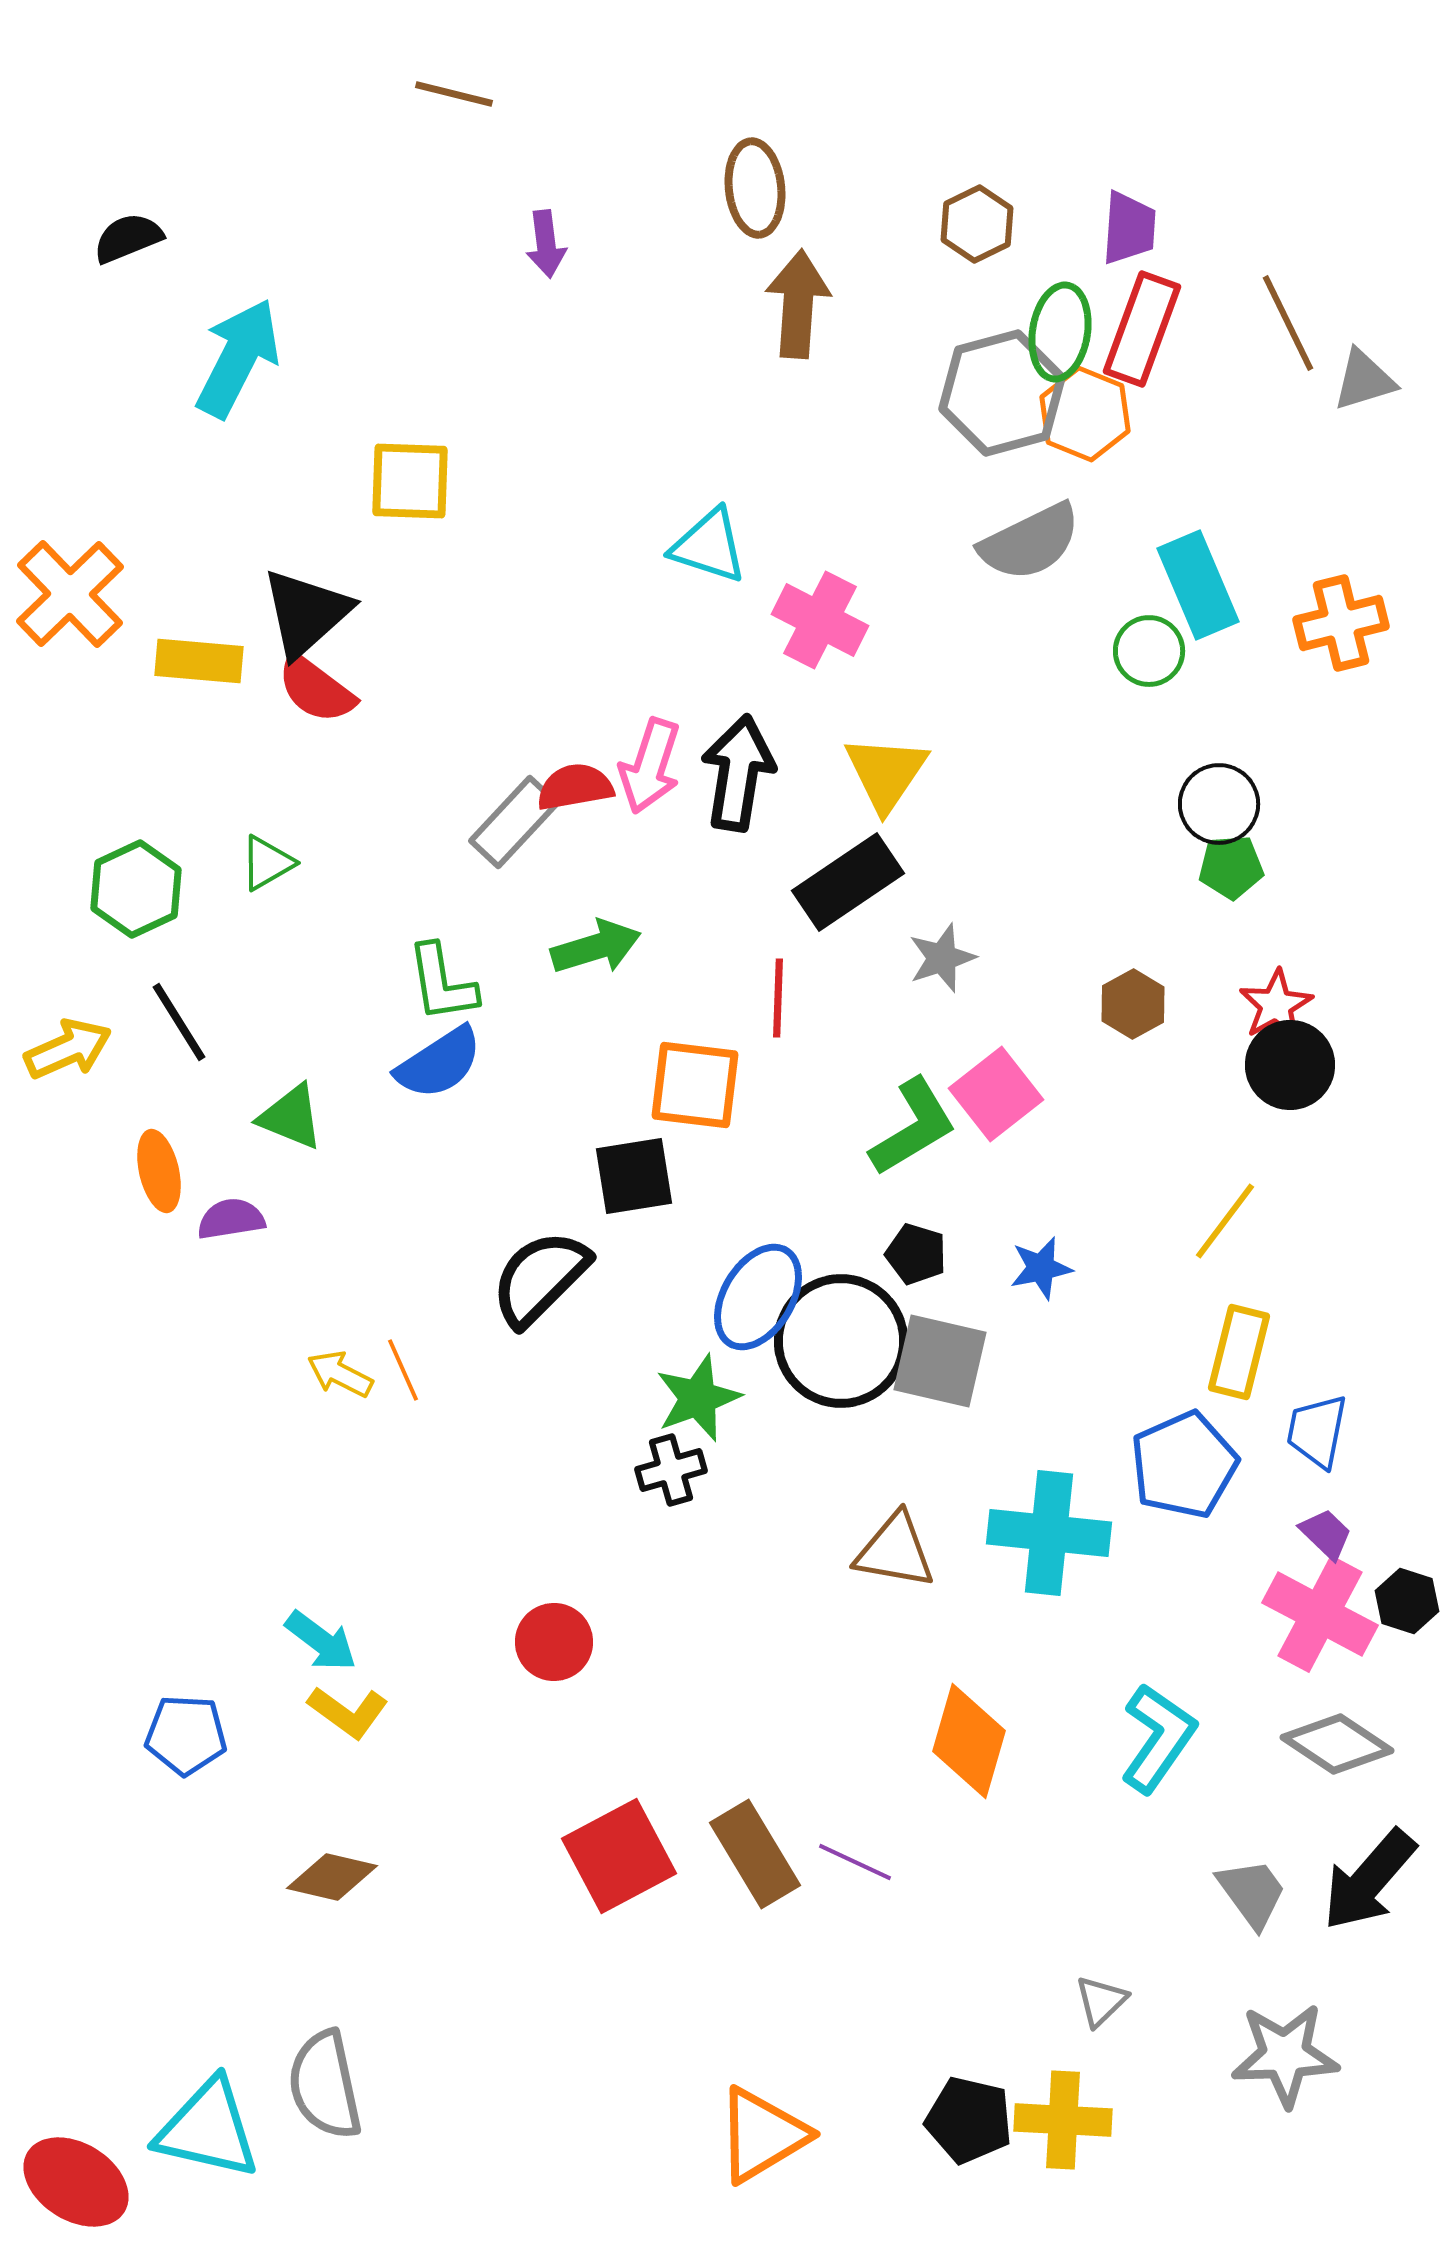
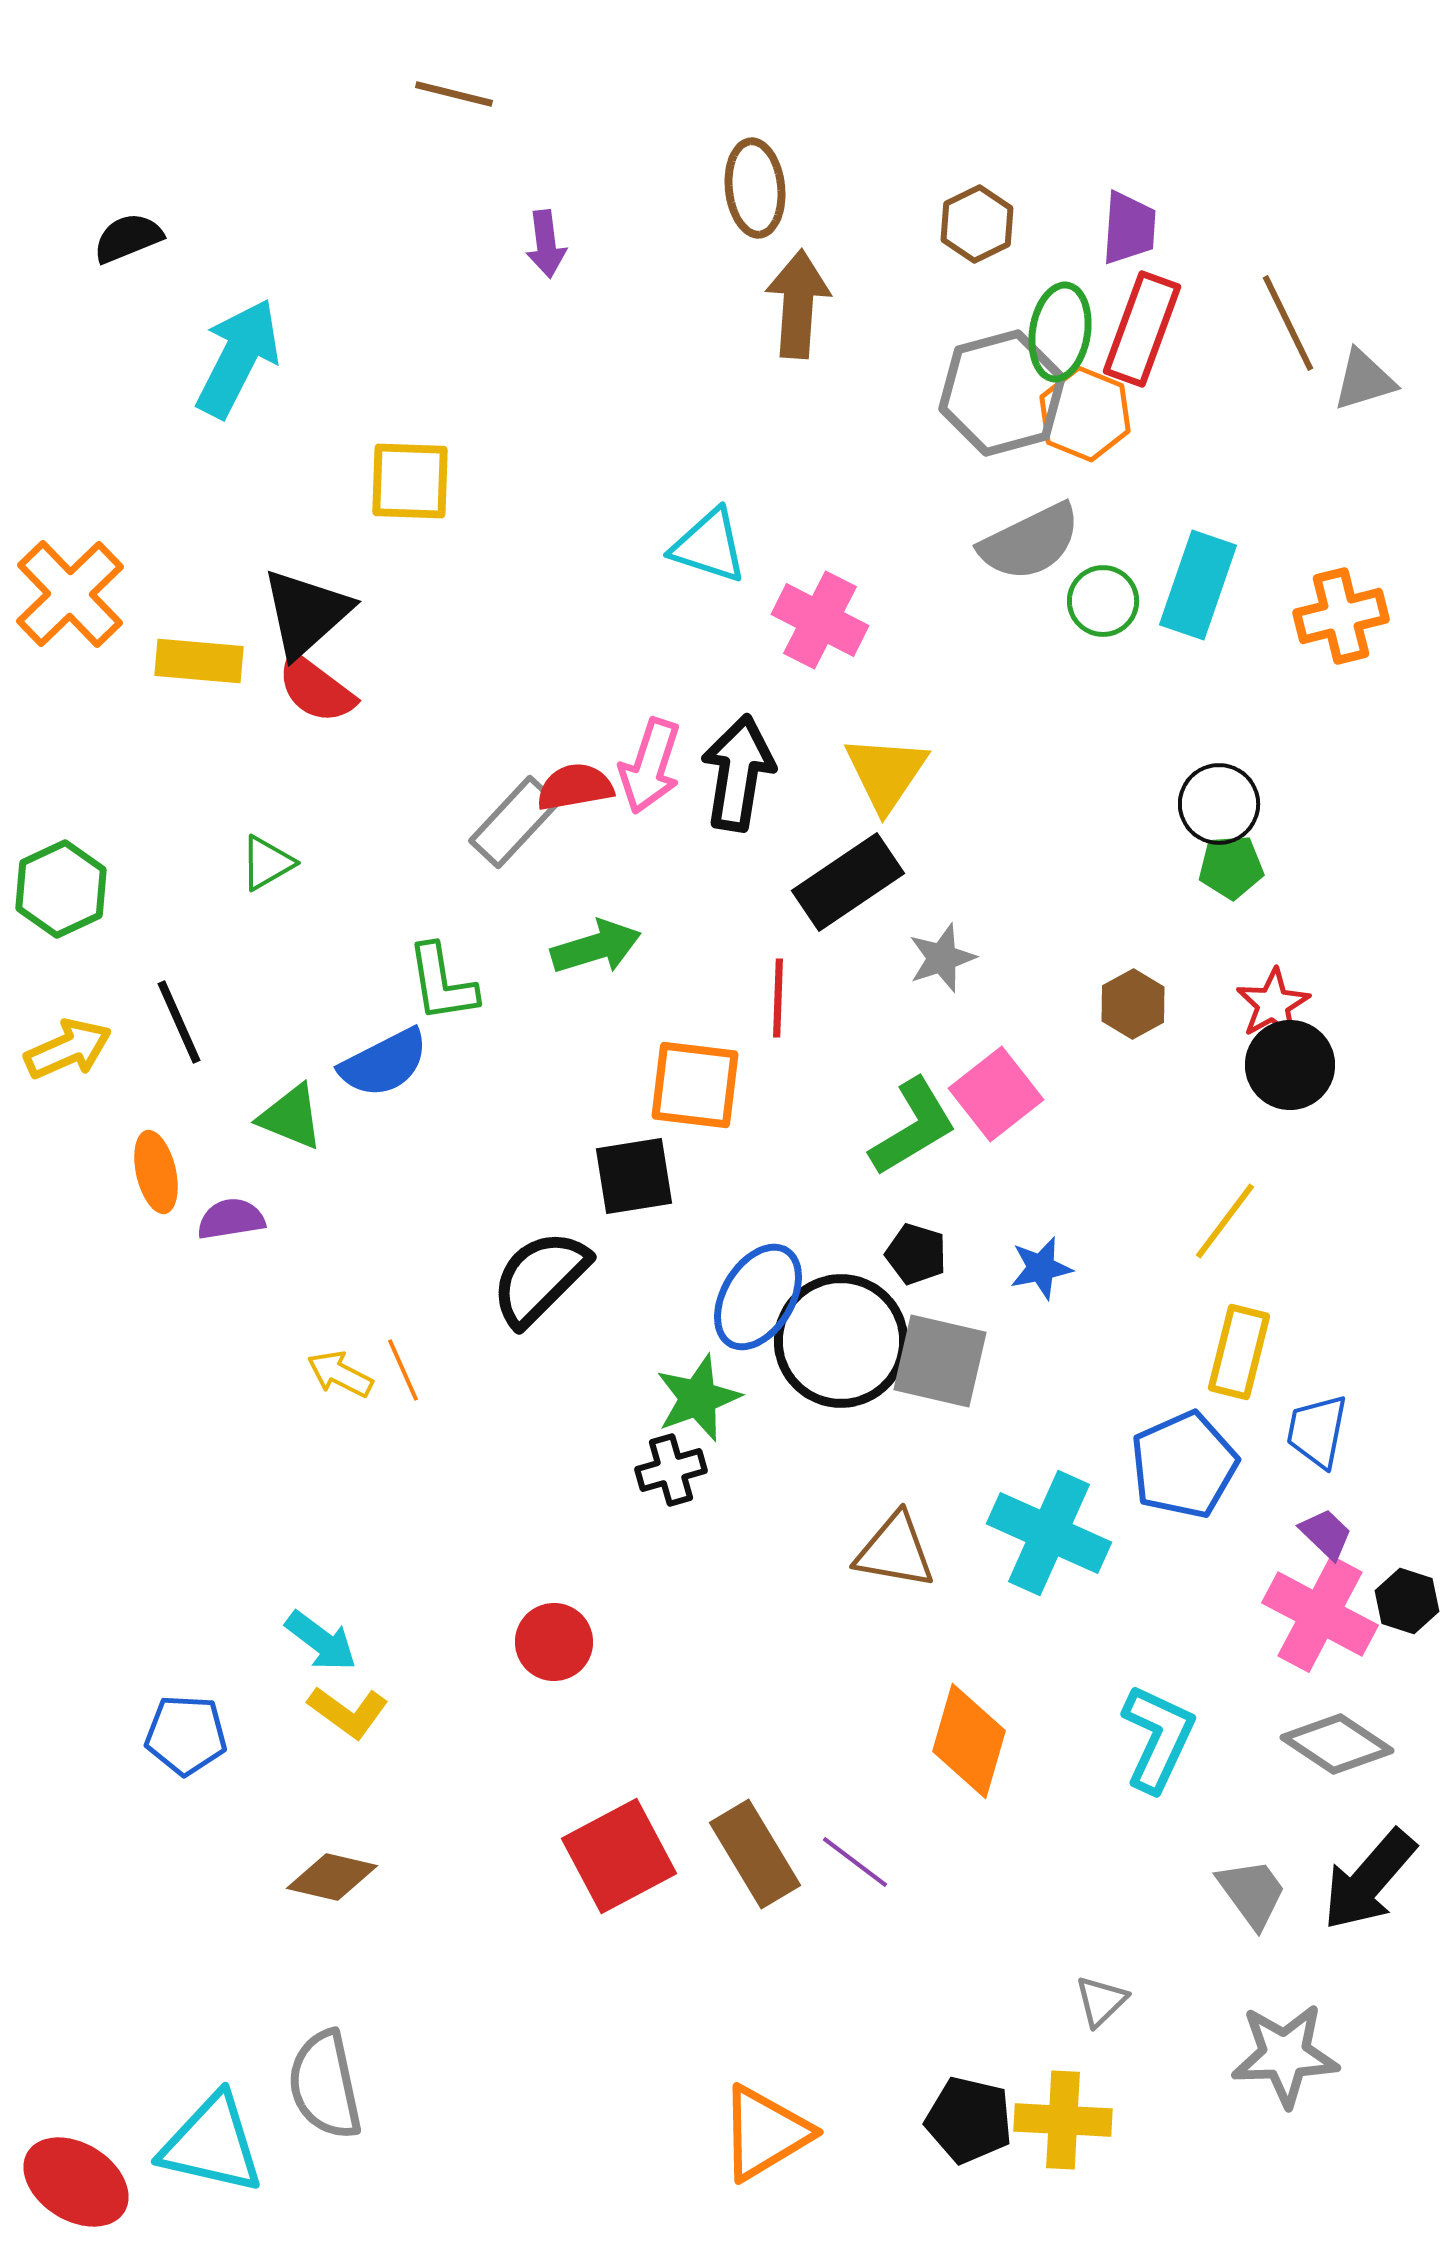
cyan rectangle at (1198, 585): rotated 42 degrees clockwise
orange cross at (1341, 623): moved 7 px up
green circle at (1149, 651): moved 46 px left, 50 px up
green hexagon at (136, 889): moved 75 px left
red star at (1276, 1005): moved 3 px left, 1 px up
black line at (179, 1022): rotated 8 degrees clockwise
blue semicircle at (439, 1063): moved 55 px left; rotated 6 degrees clockwise
orange ellipse at (159, 1171): moved 3 px left, 1 px down
cyan cross at (1049, 1533): rotated 18 degrees clockwise
cyan L-shape at (1158, 1738): rotated 10 degrees counterclockwise
purple line at (855, 1862): rotated 12 degrees clockwise
cyan triangle at (208, 2129): moved 4 px right, 15 px down
orange triangle at (762, 2135): moved 3 px right, 2 px up
